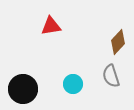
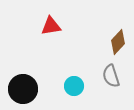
cyan circle: moved 1 px right, 2 px down
